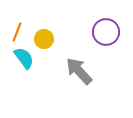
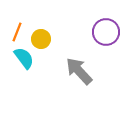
yellow circle: moved 3 px left
